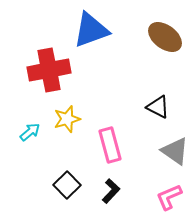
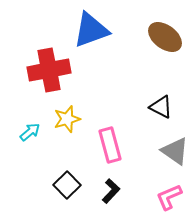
black triangle: moved 3 px right
